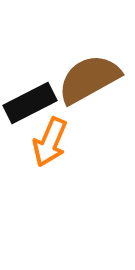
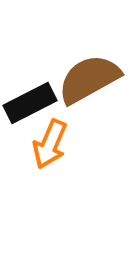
orange arrow: moved 2 px down
